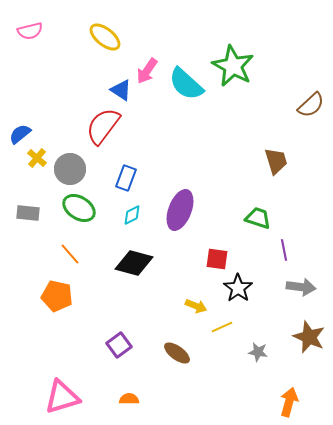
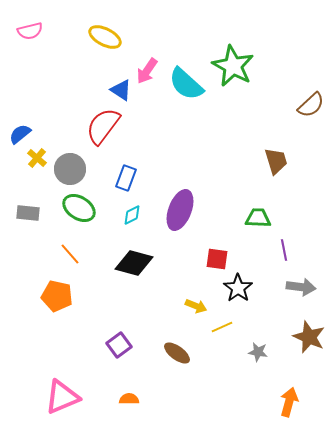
yellow ellipse: rotated 12 degrees counterclockwise
green trapezoid: rotated 16 degrees counterclockwise
pink triangle: rotated 6 degrees counterclockwise
